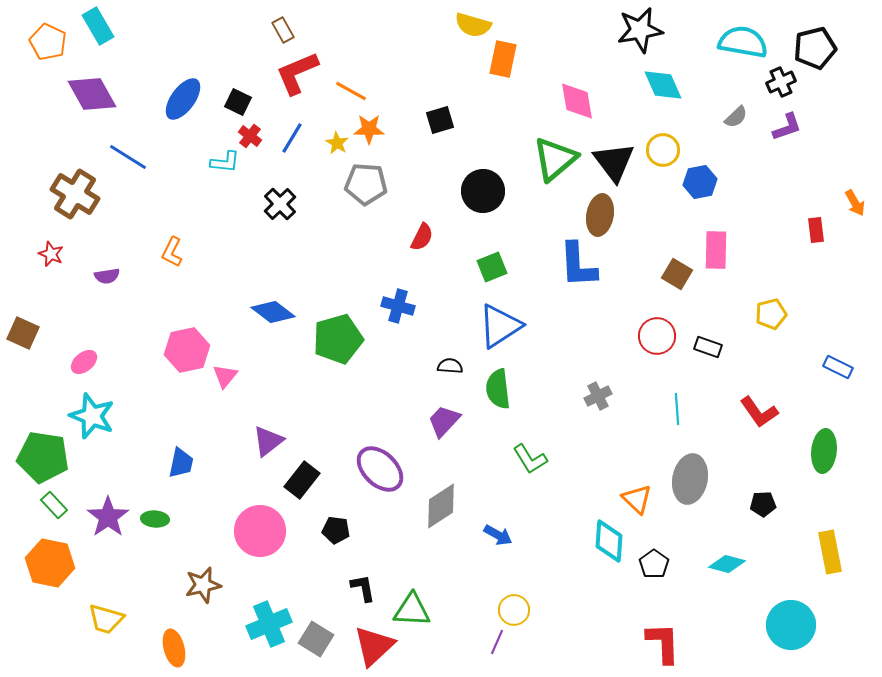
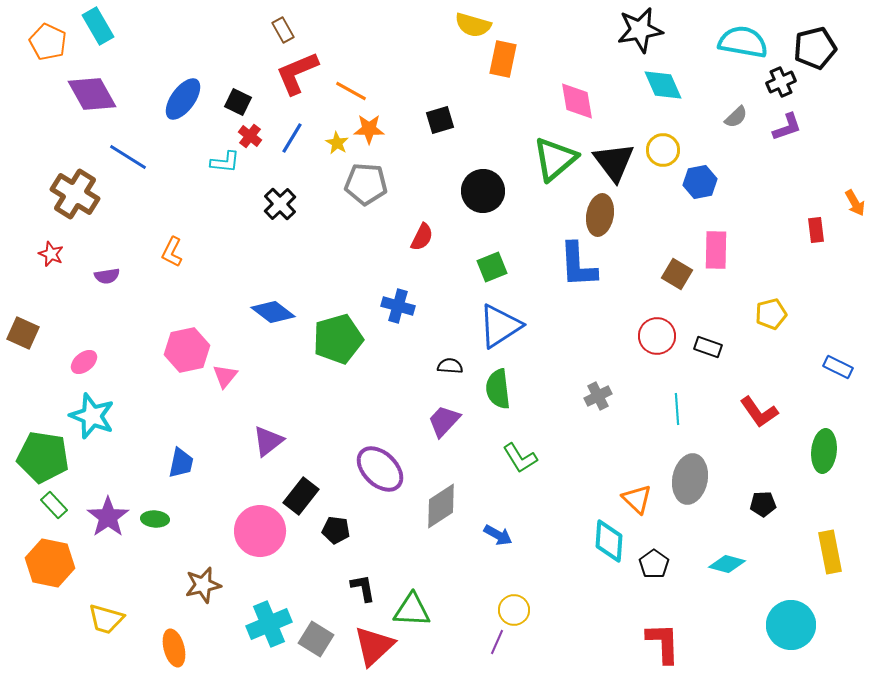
green L-shape at (530, 459): moved 10 px left, 1 px up
black rectangle at (302, 480): moved 1 px left, 16 px down
